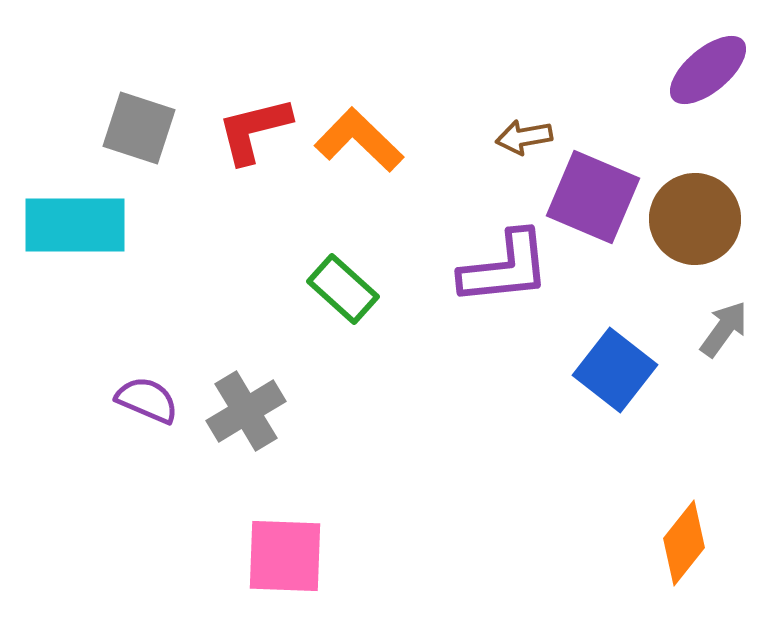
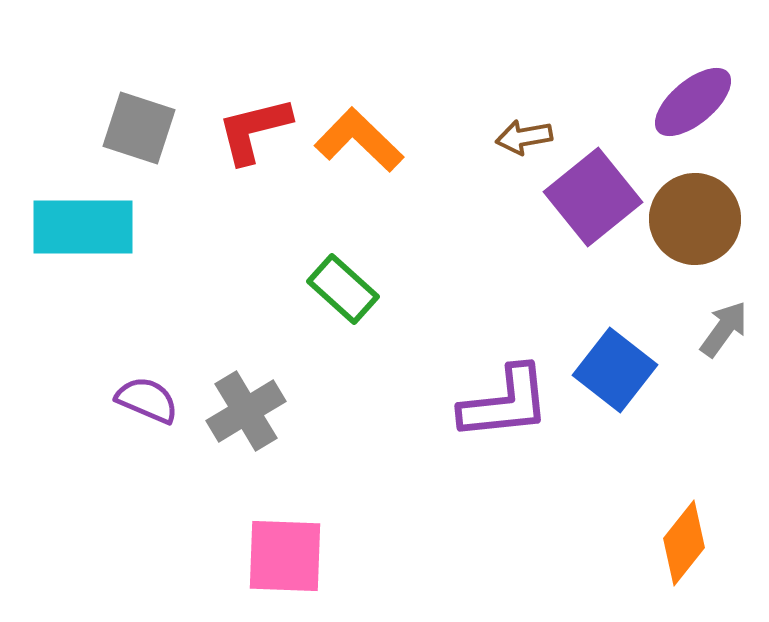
purple ellipse: moved 15 px left, 32 px down
purple square: rotated 28 degrees clockwise
cyan rectangle: moved 8 px right, 2 px down
purple L-shape: moved 135 px down
